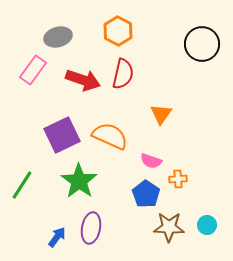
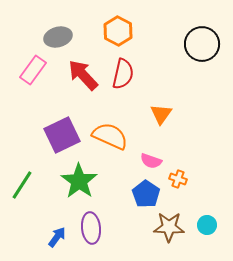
red arrow: moved 5 px up; rotated 152 degrees counterclockwise
orange cross: rotated 24 degrees clockwise
purple ellipse: rotated 16 degrees counterclockwise
